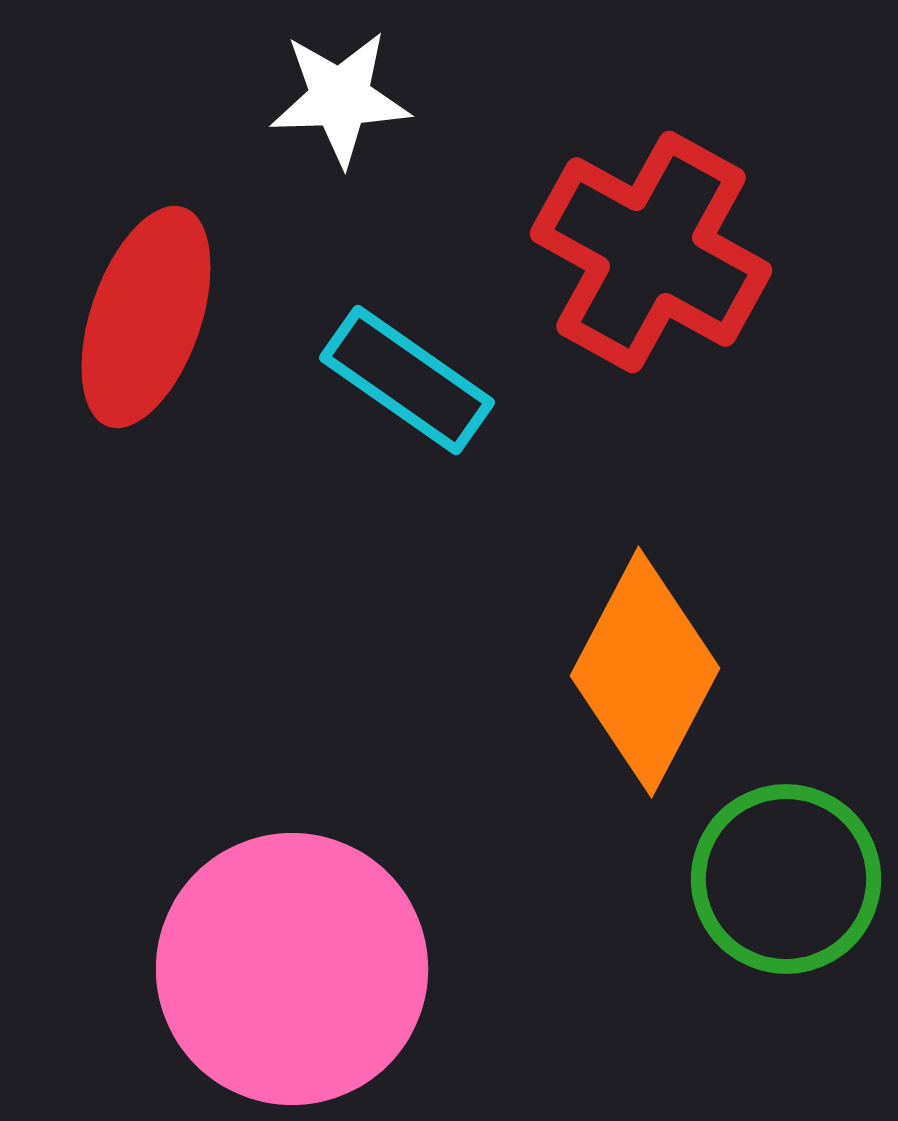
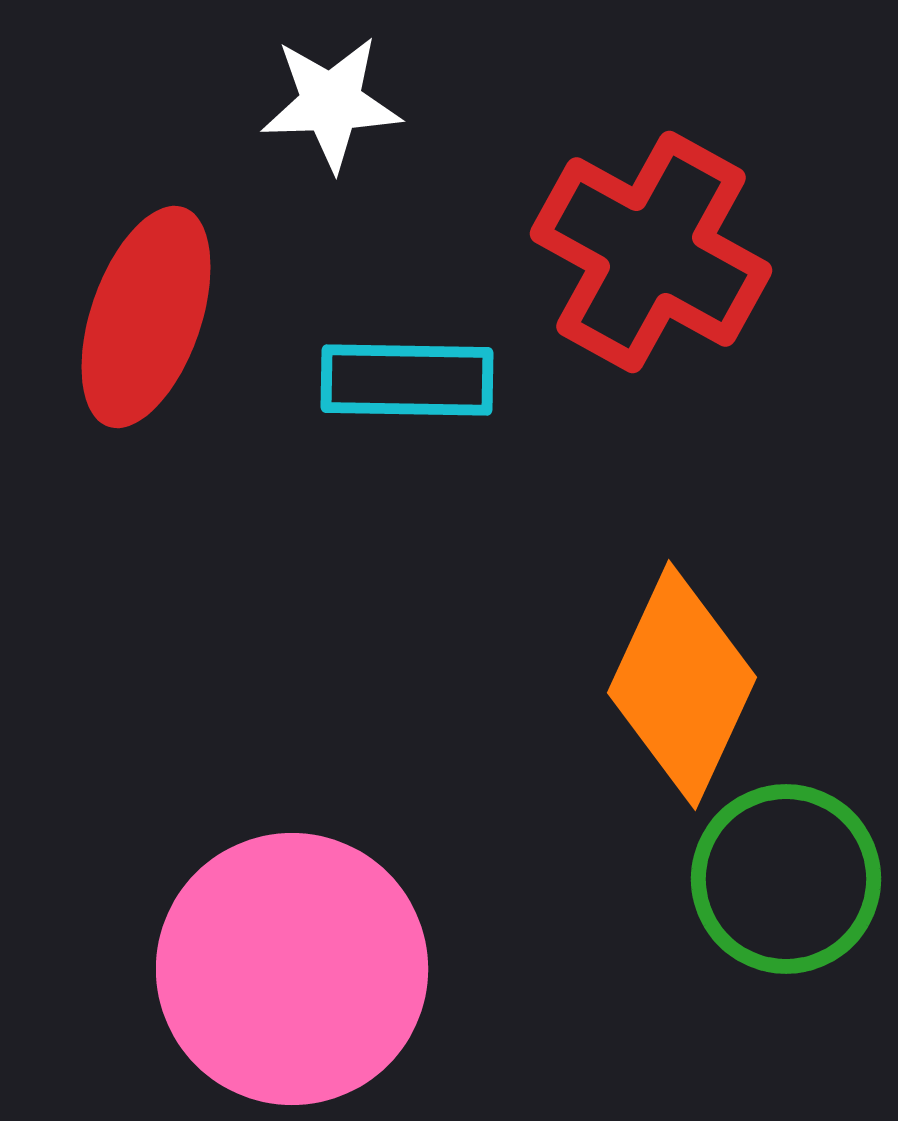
white star: moved 9 px left, 5 px down
cyan rectangle: rotated 34 degrees counterclockwise
orange diamond: moved 37 px right, 13 px down; rotated 3 degrees counterclockwise
